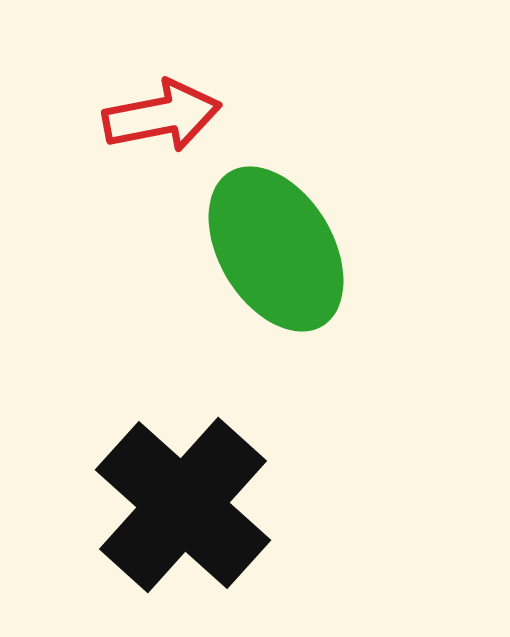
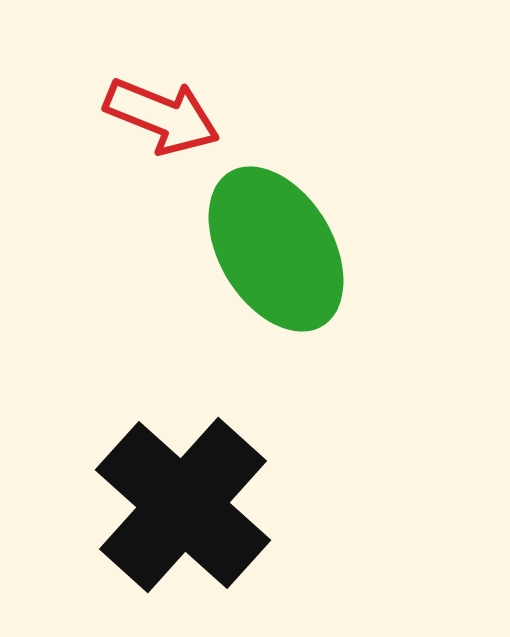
red arrow: rotated 33 degrees clockwise
